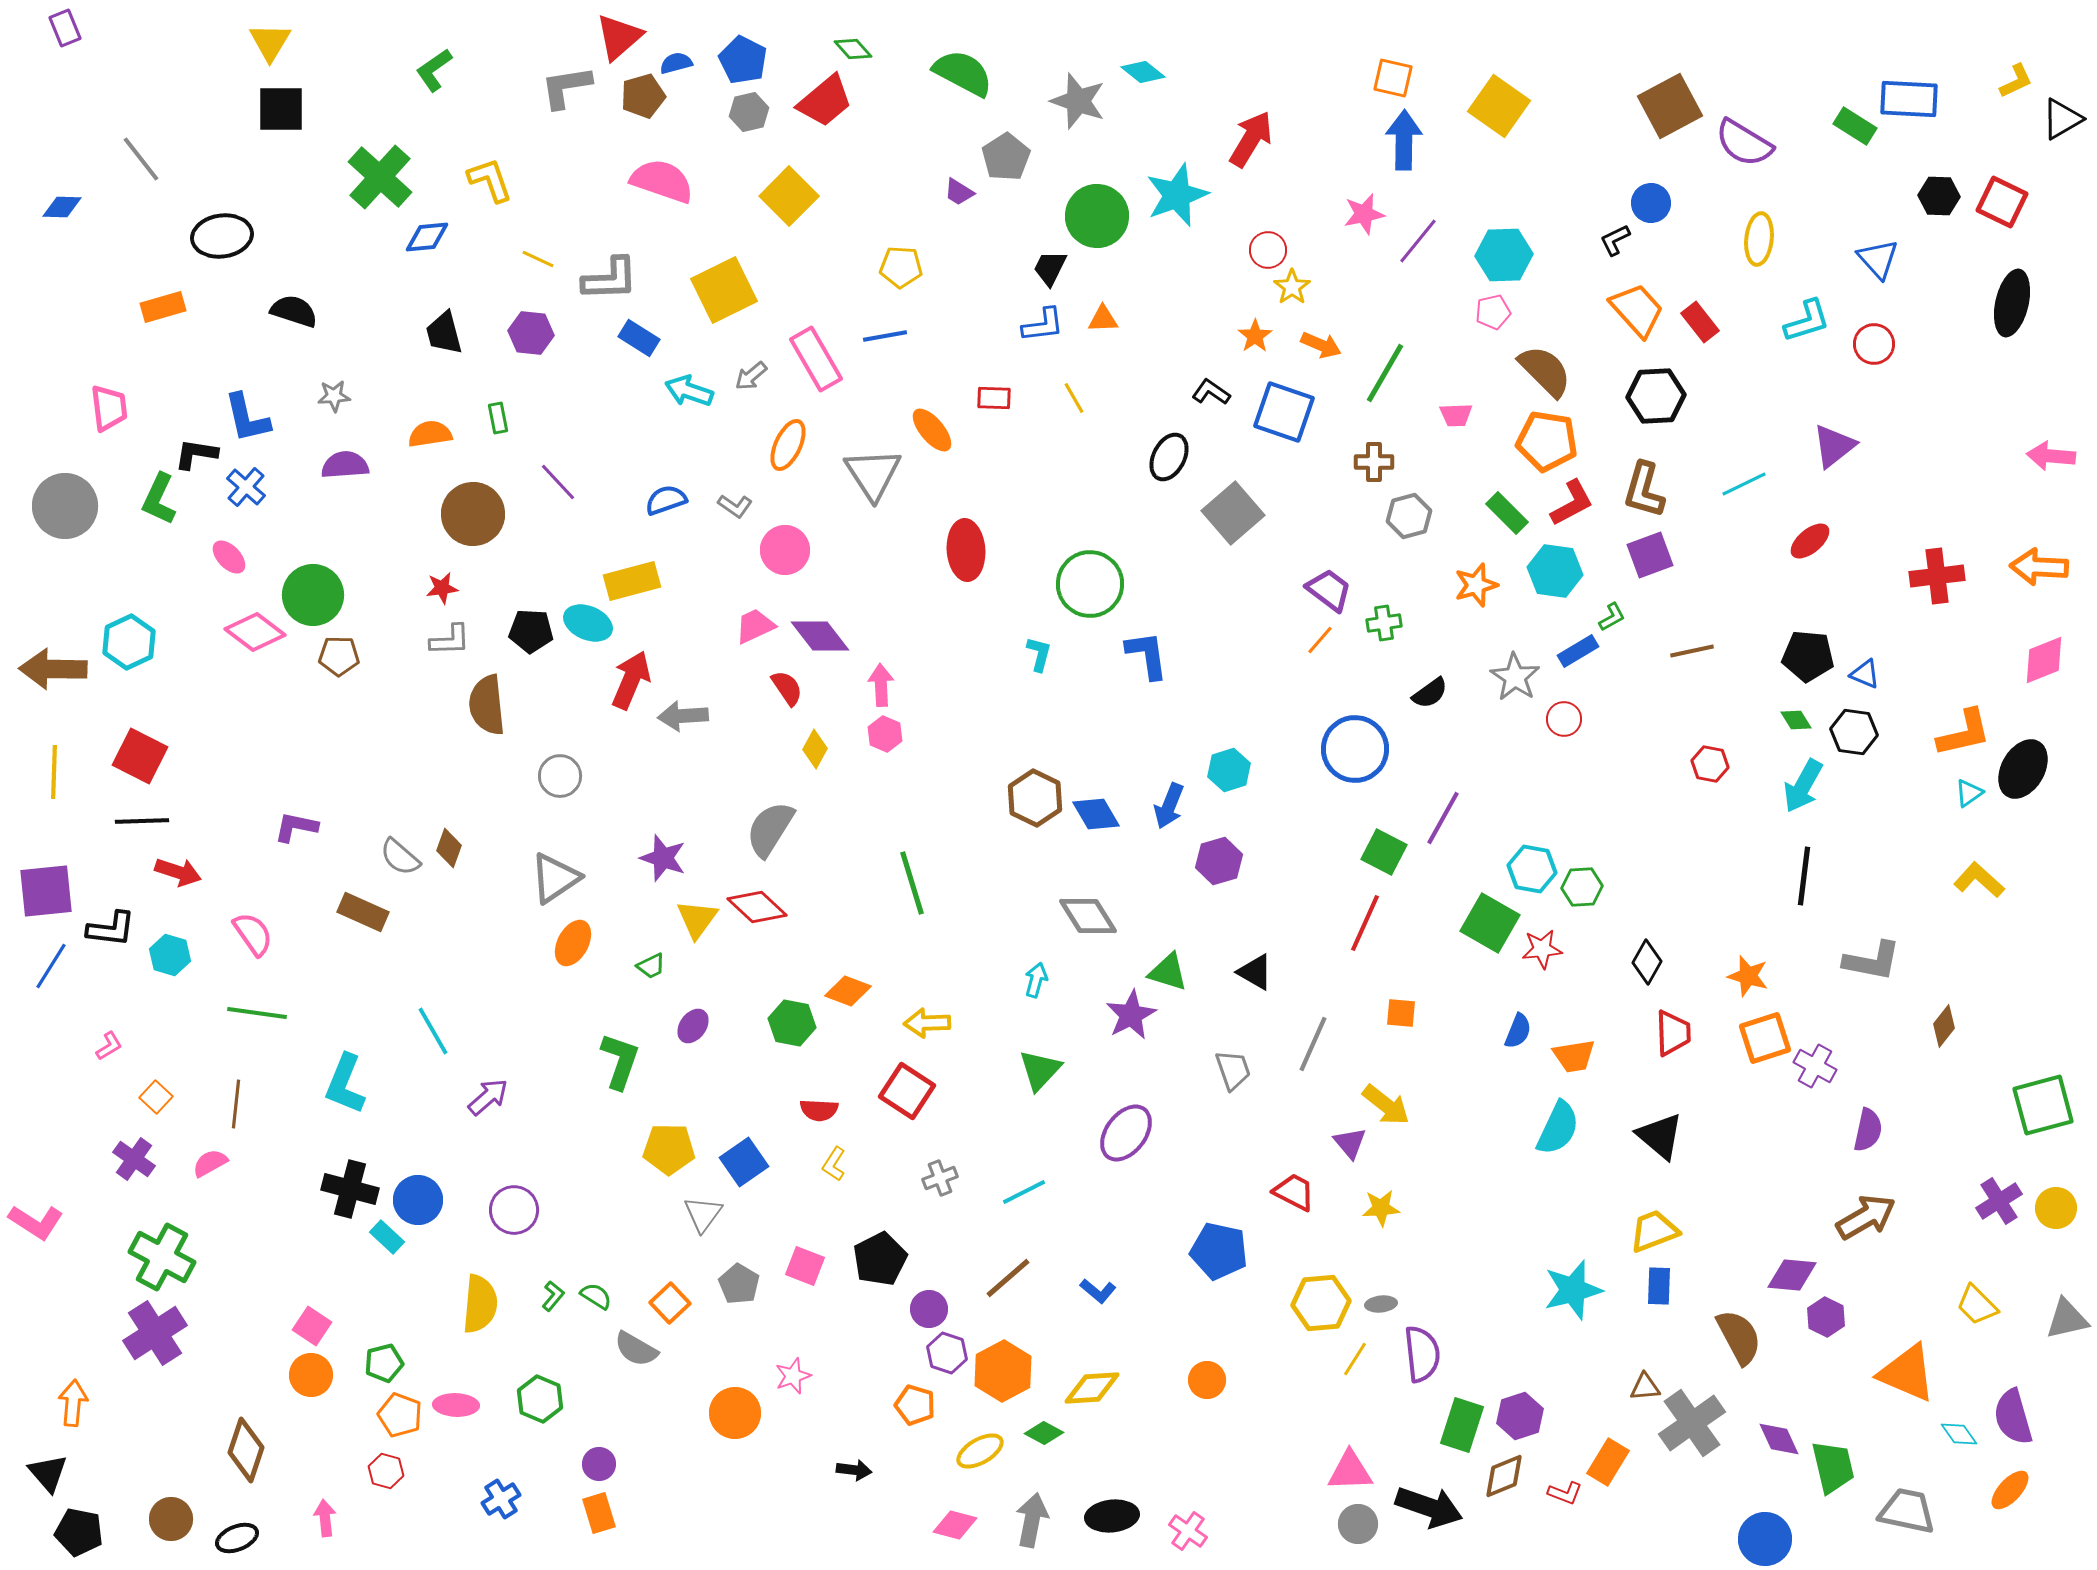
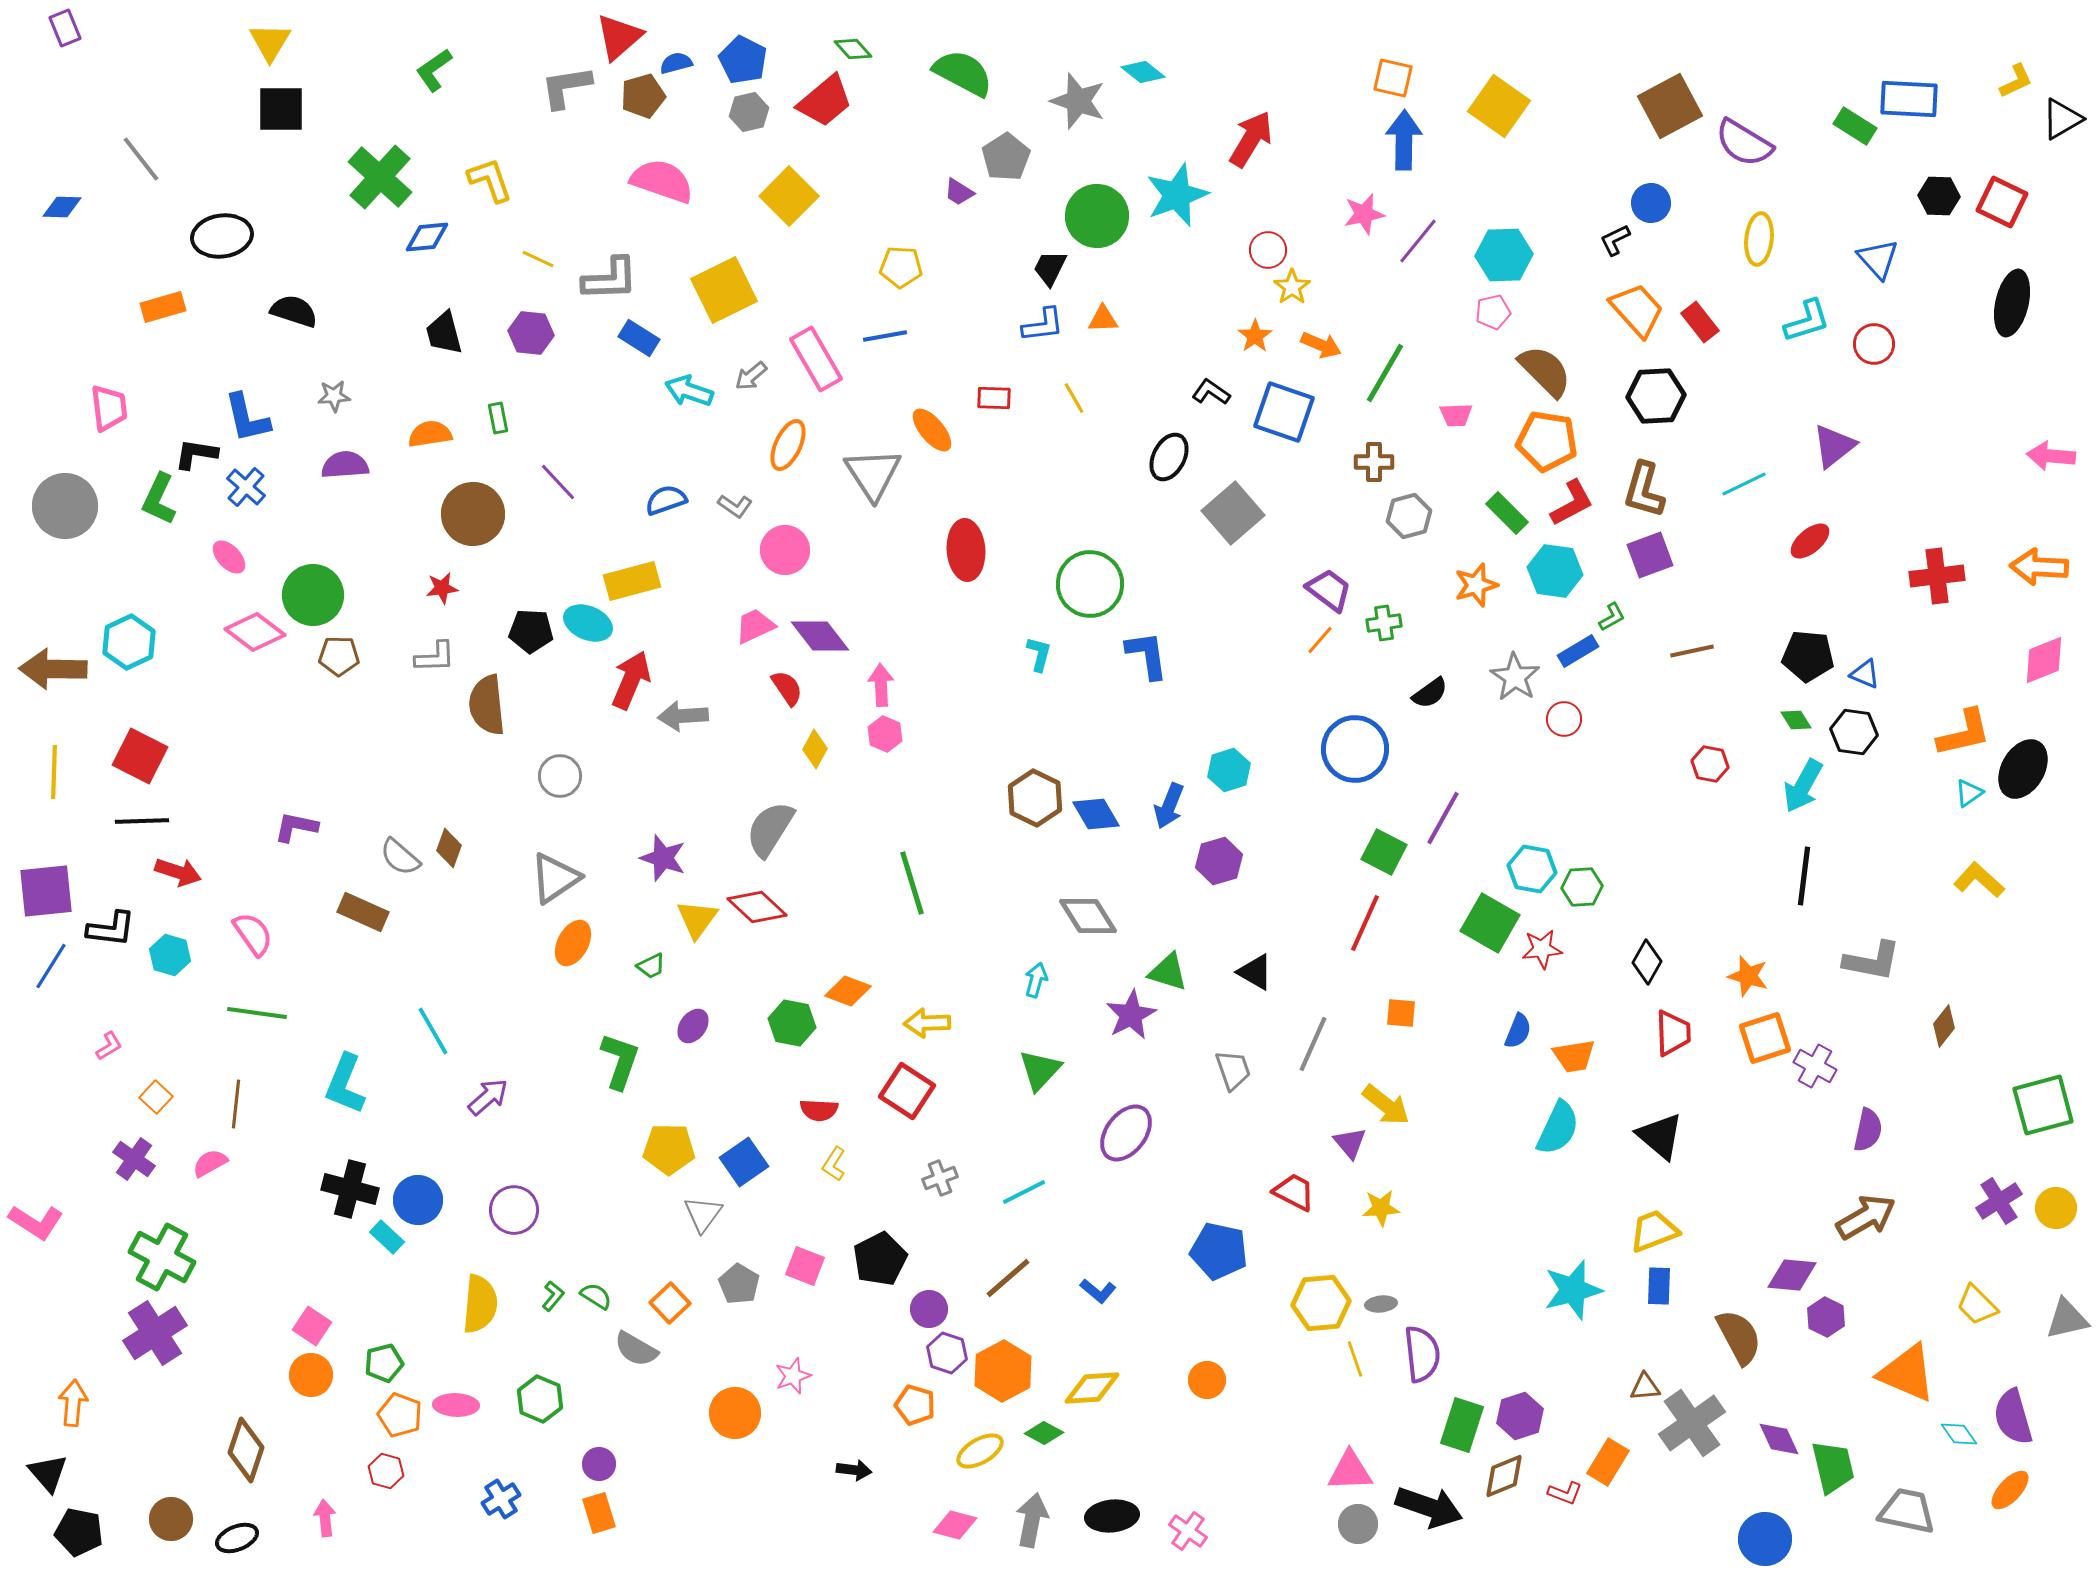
gray L-shape at (450, 640): moved 15 px left, 17 px down
yellow line at (1355, 1359): rotated 51 degrees counterclockwise
